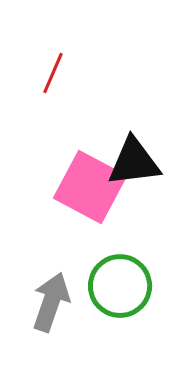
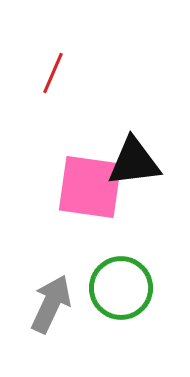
pink square: rotated 20 degrees counterclockwise
green circle: moved 1 px right, 2 px down
gray arrow: moved 2 px down; rotated 6 degrees clockwise
